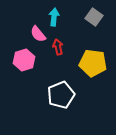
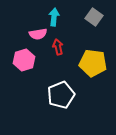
pink semicircle: rotated 60 degrees counterclockwise
